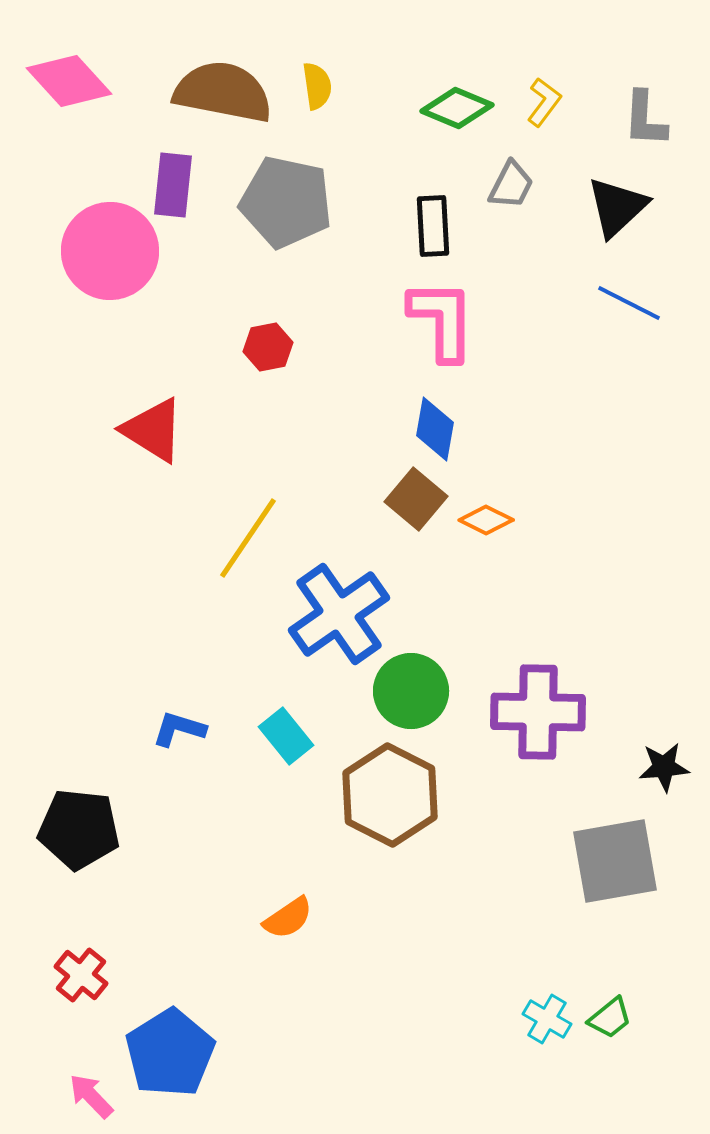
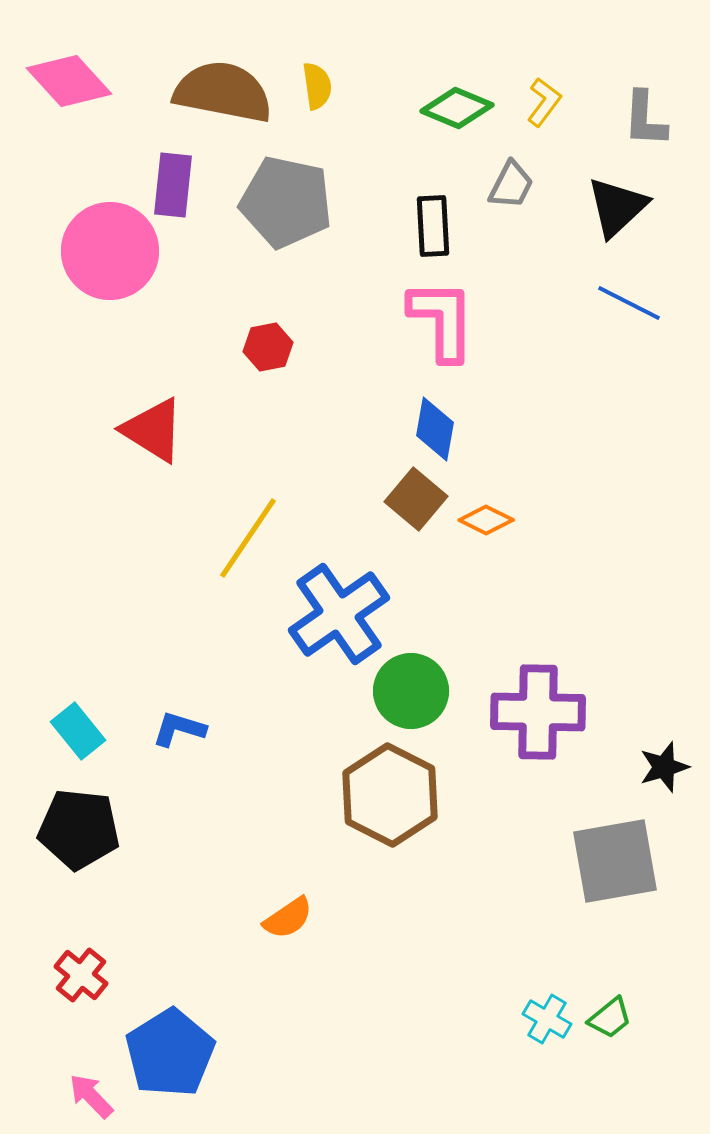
cyan rectangle: moved 208 px left, 5 px up
black star: rotated 12 degrees counterclockwise
